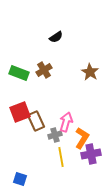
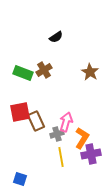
green rectangle: moved 4 px right
red square: rotated 10 degrees clockwise
gray cross: moved 2 px right, 1 px up
